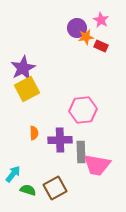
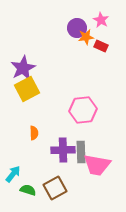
purple cross: moved 3 px right, 10 px down
